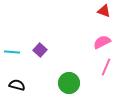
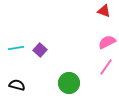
pink semicircle: moved 5 px right
cyan line: moved 4 px right, 4 px up; rotated 14 degrees counterclockwise
pink line: rotated 12 degrees clockwise
